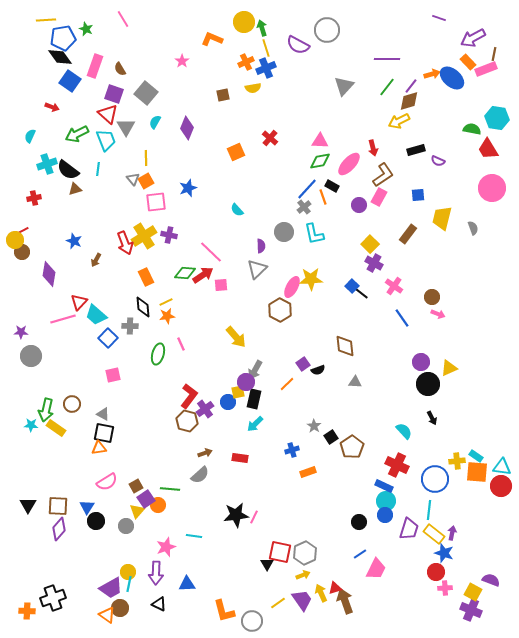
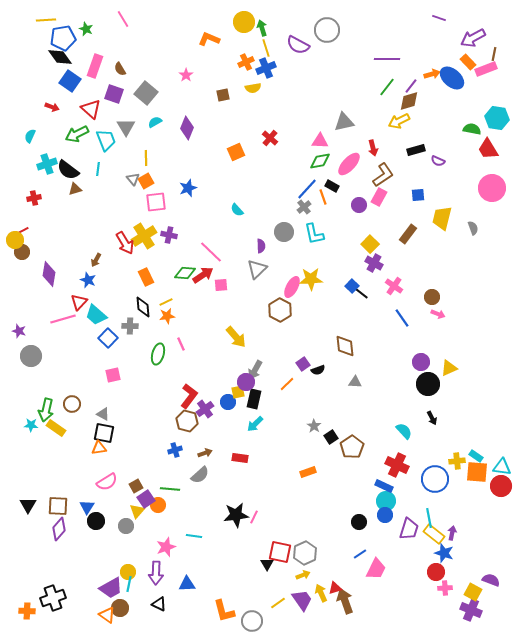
orange L-shape at (212, 39): moved 3 px left
pink star at (182, 61): moved 4 px right, 14 px down
gray triangle at (344, 86): moved 36 px down; rotated 35 degrees clockwise
red triangle at (108, 114): moved 17 px left, 5 px up
cyan semicircle at (155, 122): rotated 32 degrees clockwise
blue star at (74, 241): moved 14 px right, 39 px down
red arrow at (125, 243): rotated 10 degrees counterclockwise
purple star at (21, 332): moved 2 px left, 1 px up; rotated 16 degrees clockwise
blue cross at (292, 450): moved 117 px left
cyan line at (429, 510): moved 8 px down; rotated 18 degrees counterclockwise
